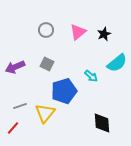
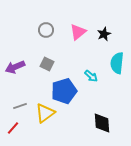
cyan semicircle: rotated 135 degrees clockwise
yellow triangle: rotated 15 degrees clockwise
